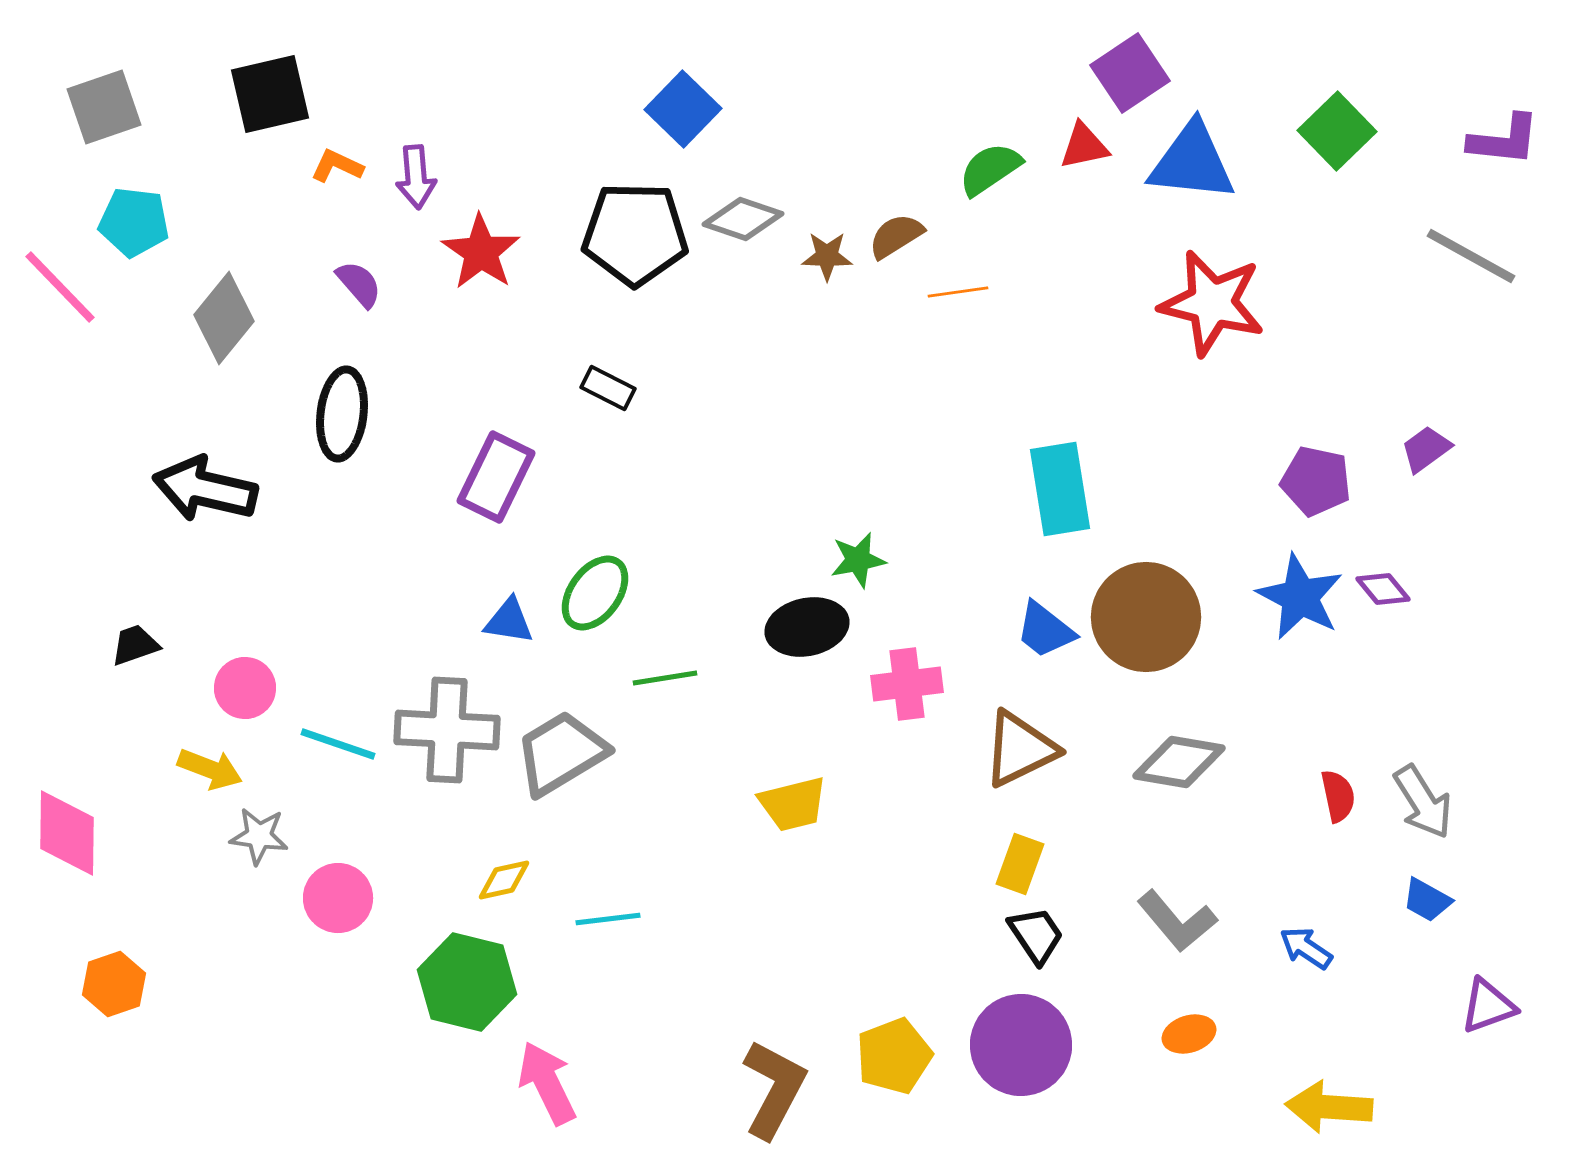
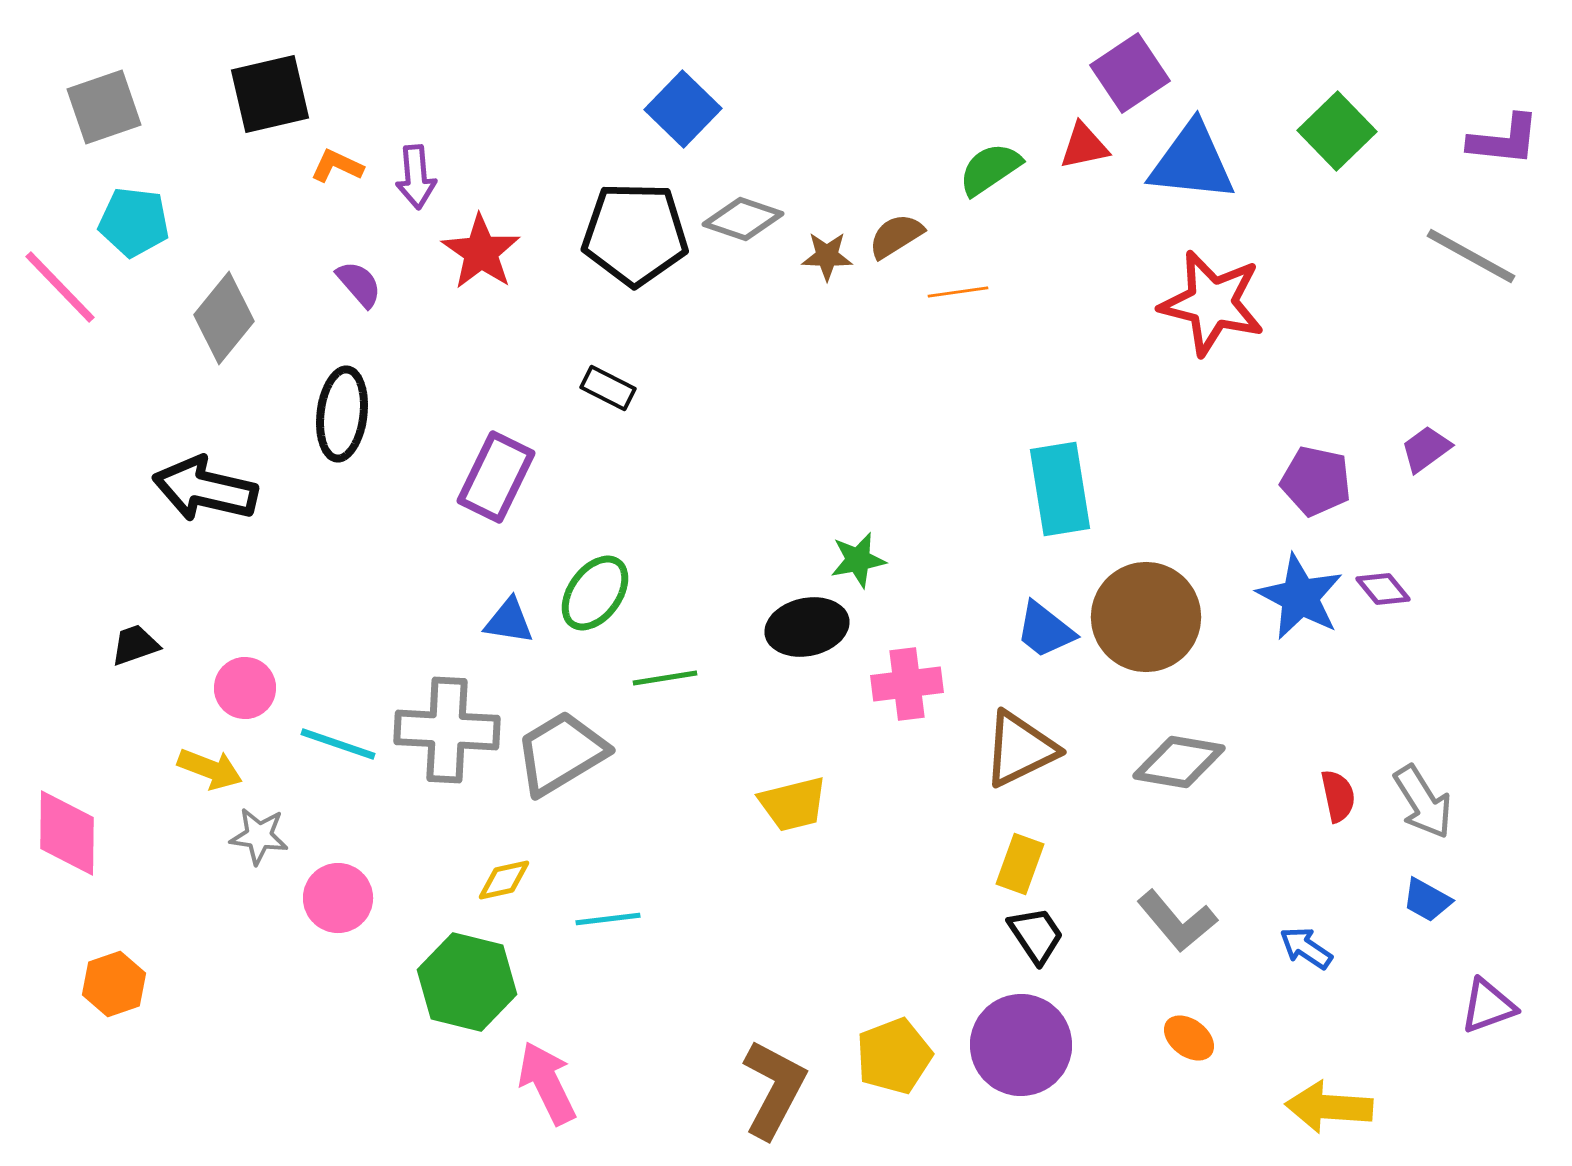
orange ellipse at (1189, 1034): moved 4 px down; rotated 54 degrees clockwise
